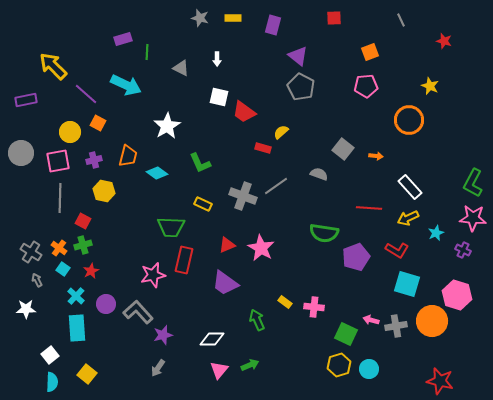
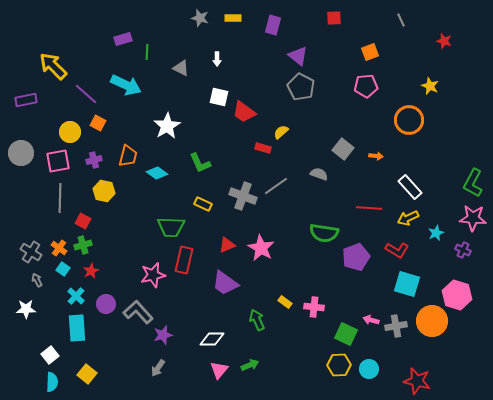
yellow hexagon at (339, 365): rotated 15 degrees clockwise
red star at (440, 381): moved 23 px left
